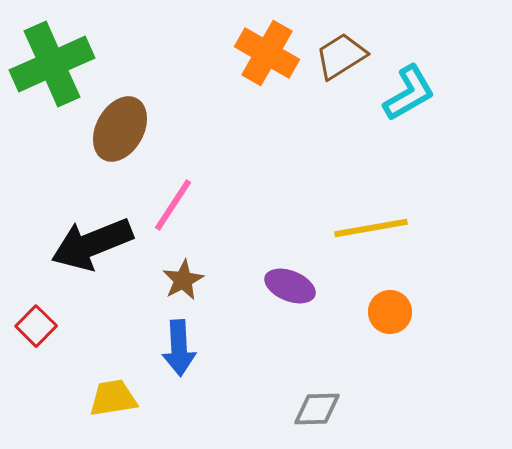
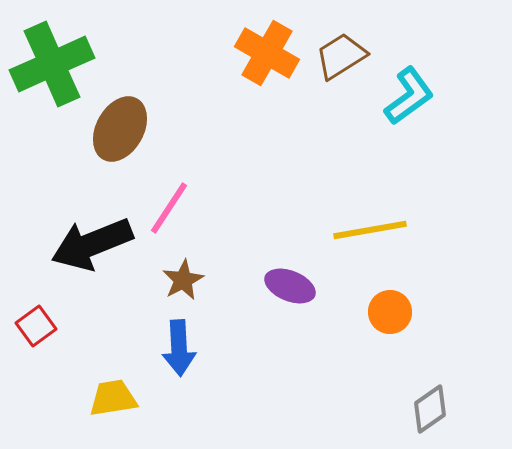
cyan L-shape: moved 3 px down; rotated 6 degrees counterclockwise
pink line: moved 4 px left, 3 px down
yellow line: moved 1 px left, 2 px down
red square: rotated 9 degrees clockwise
gray diamond: moved 113 px right; rotated 33 degrees counterclockwise
